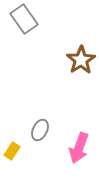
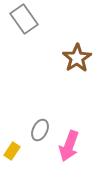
brown star: moved 4 px left, 2 px up
pink arrow: moved 10 px left, 2 px up
